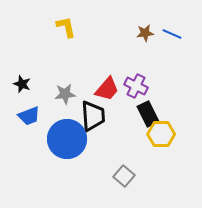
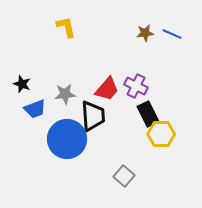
blue trapezoid: moved 6 px right, 7 px up
